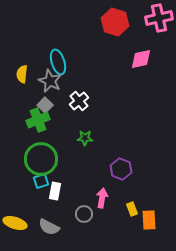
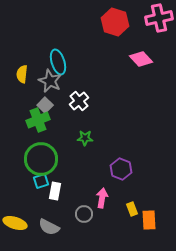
pink diamond: rotated 60 degrees clockwise
